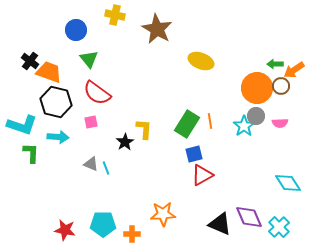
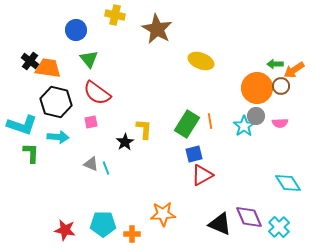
orange trapezoid: moved 1 px left, 4 px up; rotated 12 degrees counterclockwise
